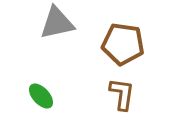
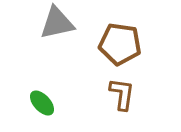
brown pentagon: moved 3 px left
green ellipse: moved 1 px right, 7 px down
